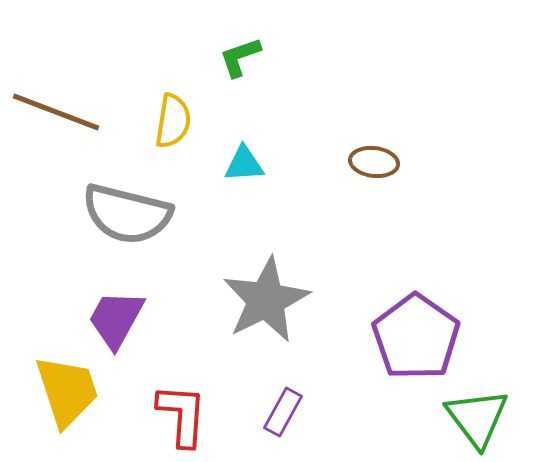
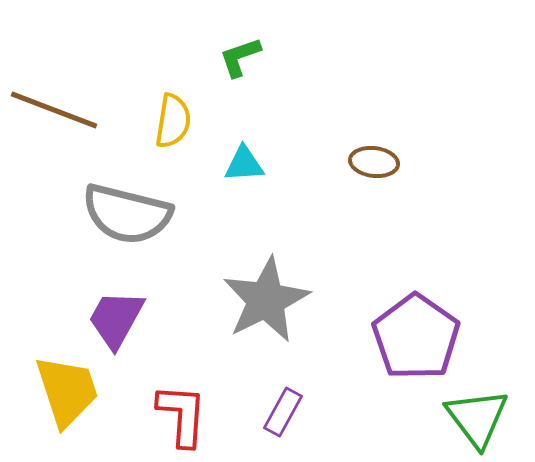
brown line: moved 2 px left, 2 px up
